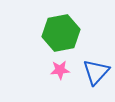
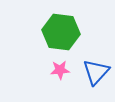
green hexagon: moved 1 px up; rotated 18 degrees clockwise
